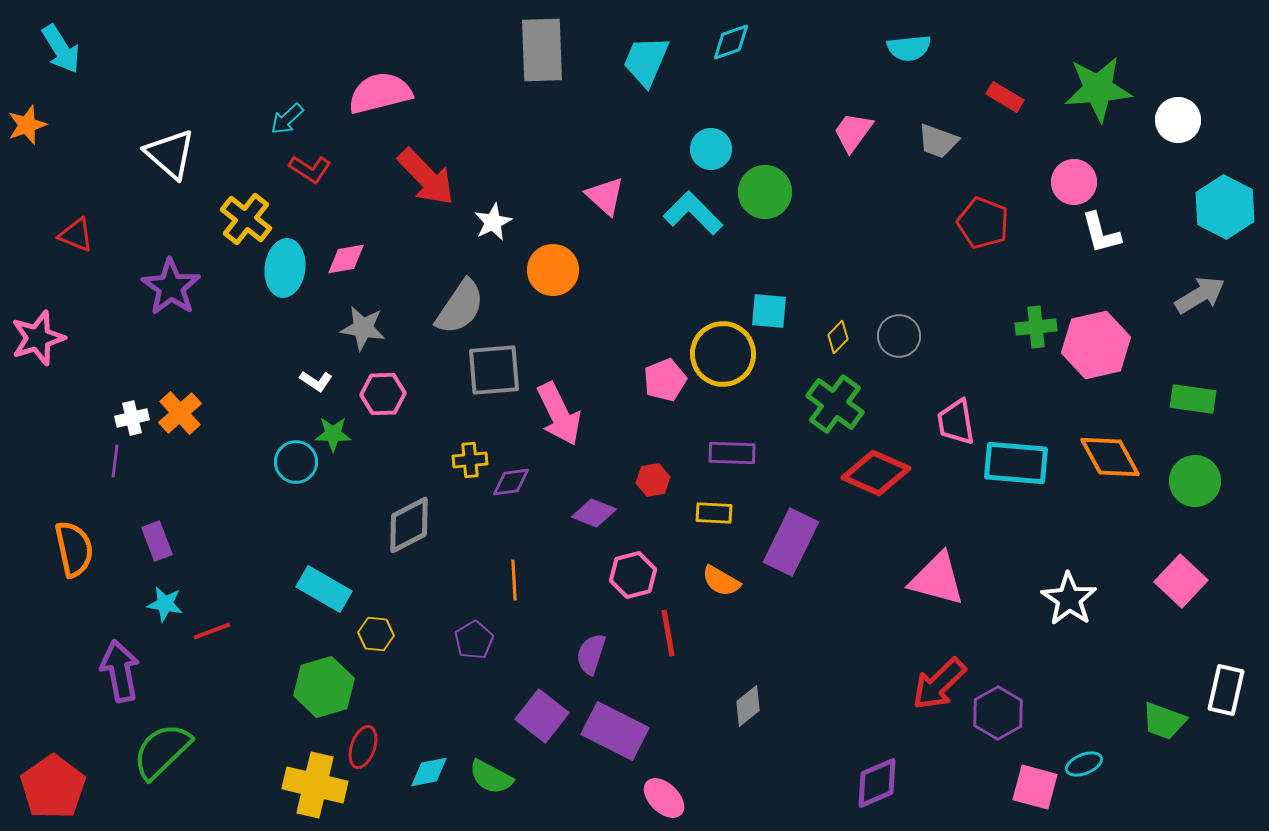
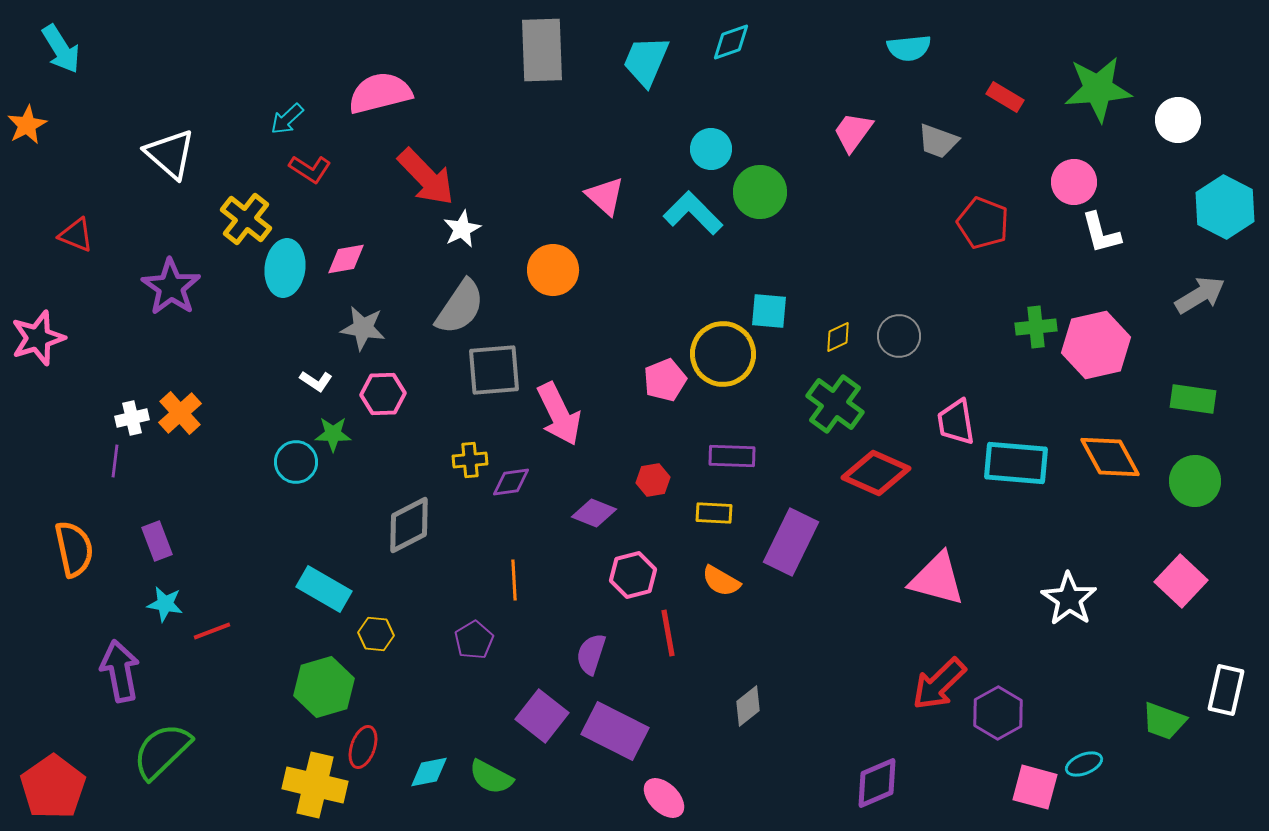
orange star at (27, 125): rotated 9 degrees counterclockwise
green circle at (765, 192): moved 5 px left
white star at (493, 222): moved 31 px left, 7 px down
yellow diamond at (838, 337): rotated 20 degrees clockwise
purple rectangle at (732, 453): moved 3 px down
